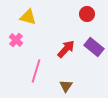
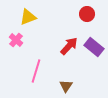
yellow triangle: rotated 36 degrees counterclockwise
red arrow: moved 3 px right, 3 px up
